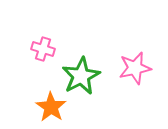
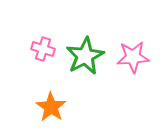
pink star: moved 2 px left, 11 px up; rotated 8 degrees clockwise
green star: moved 4 px right, 20 px up
